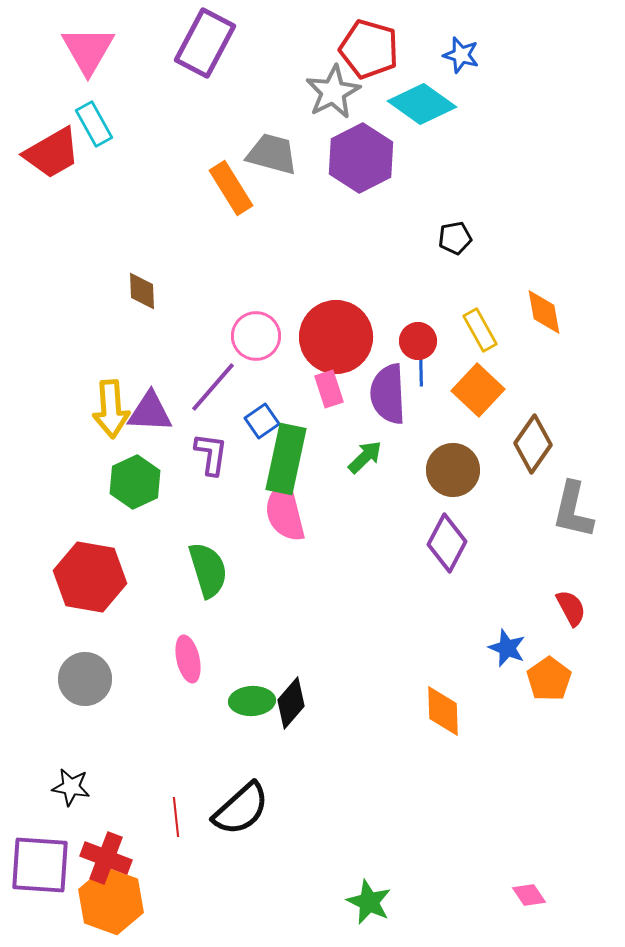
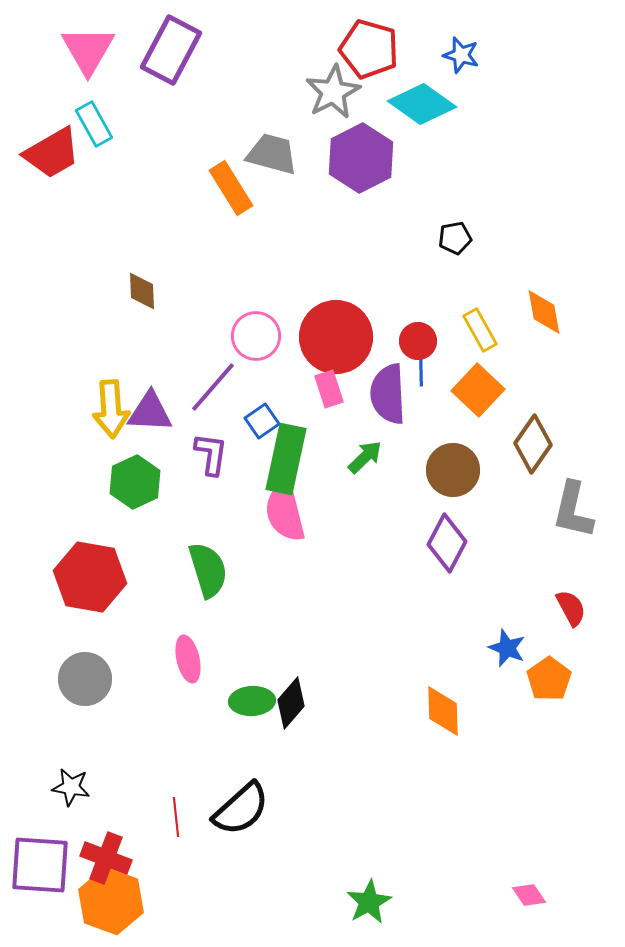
purple rectangle at (205, 43): moved 34 px left, 7 px down
green star at (369, 902): rotated 18 degrees clockwise
